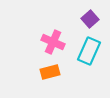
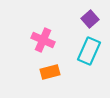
pink cross: moved 10 px left, 2 px up
